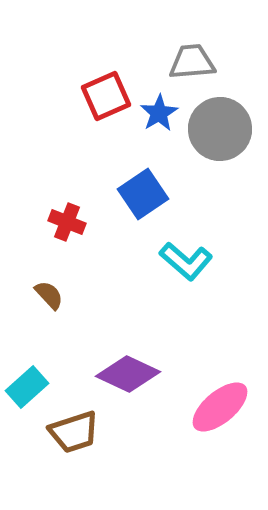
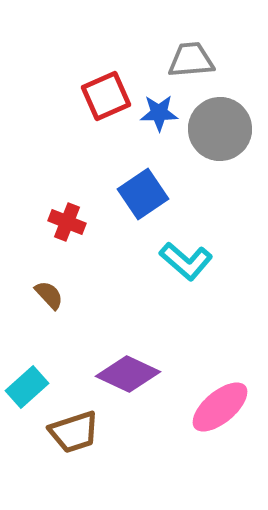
gray trapezoid: moved 1 px left, 2 px up
blue star: rotated 30 degrees clockwise
